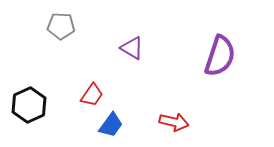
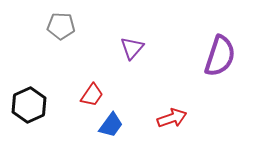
purple triangle: rotated 40 degrees clockwise
red arrow: moved 2 px left, 4 px up; rotated 32 degrees counterclockwise
